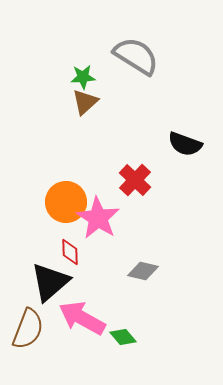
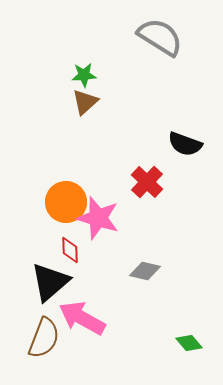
gray semicircle: moved 24 px right, 19 px up
green star: moved 1 px right, 2 px up
red cross: moved 12 px right, 2 px down
pink star: rotated 15 degrees counterclockwise
red diamond: moved 2 px up
gray diamond: moved 2 px right
brown semicircle: moved 16 px right, 9 px down
green diamond: moved 66 px right, 6 px down
